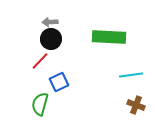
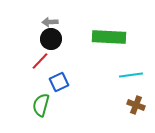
green semicircle: moved 1 px right, 1 px down
